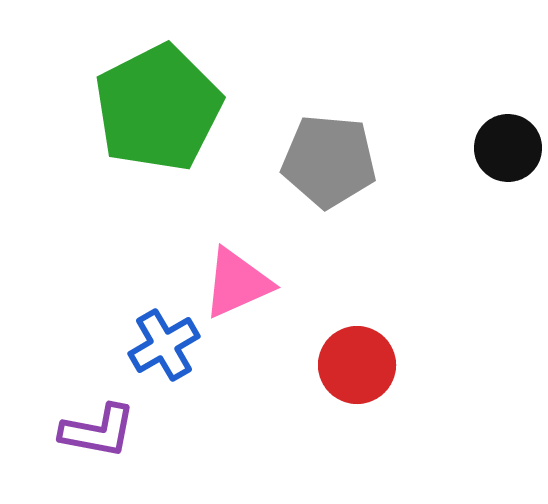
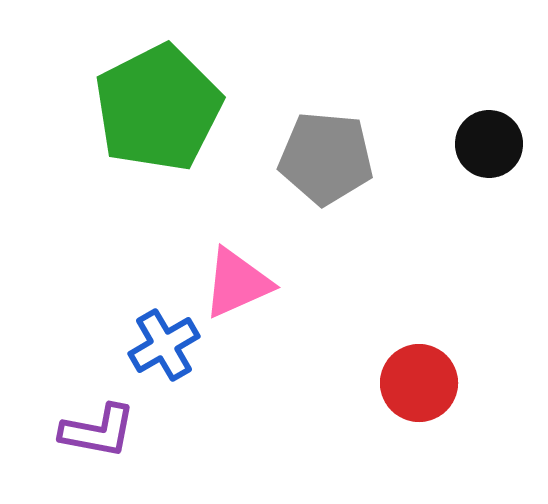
black circle: moved 19 px left, 4 px up
gray pentagon: moved 3 px left, 3 px up
red circle: moved 62 px right, 18 px down
